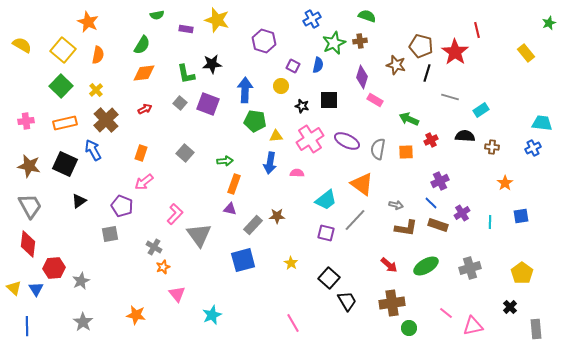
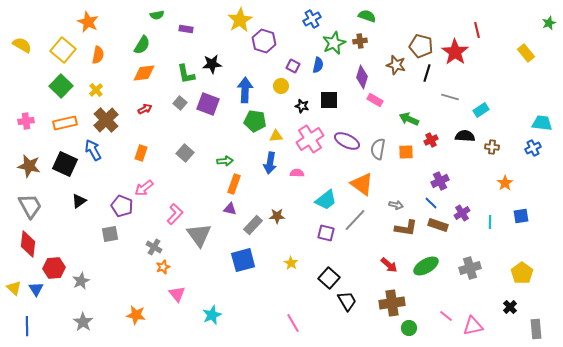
yellow star at (217, 20): moved 23 px right; rotated 25 degrees clockwise
pink arrow at (144, 182): moved 6 px down
pink line at (446, 313): moved 3 px down
